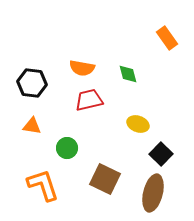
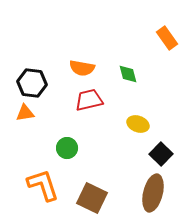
orange triangle: moved 7 px left, 13 px up; rotated 18 degrees counterclockwise
brown square: moved 13 px left, 19 px down
